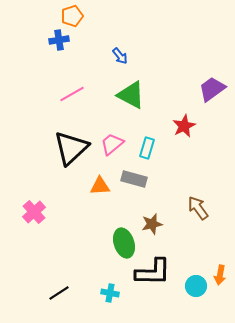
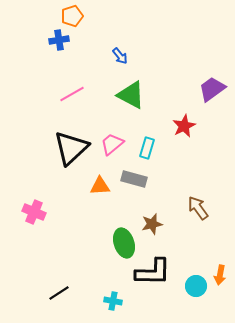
pink cross: rotated 25 degrees counterclockwise
cyan cross: moved 3 px right, 8 px down
